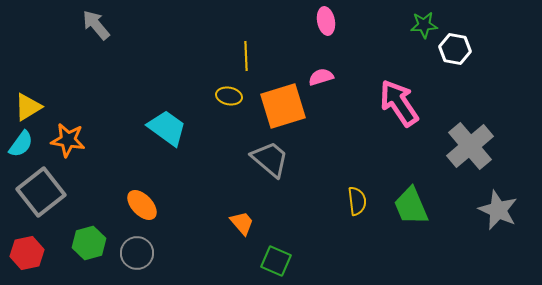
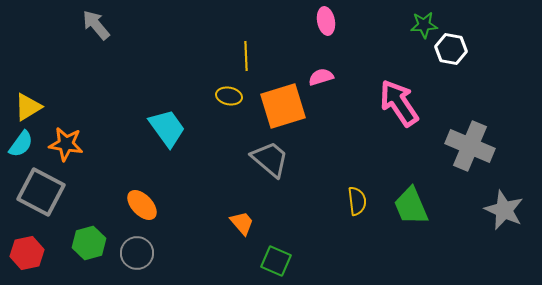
white hexagon: moved 4 px left
cyan trapezoid: rotated 18 degrees clockwise
orange star: moved 2 px left, 4 px down
gray cross: rotated 27 degrees counterclockwise
gray square: rotated 24 degrees counterclockwise
gray star: moved 6 px right
